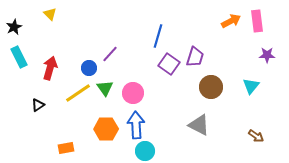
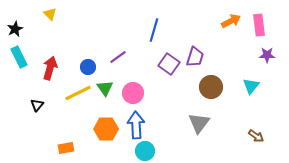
pink rectangle: moved 2 px right, 4 px down
black star: moved 1 px right, 2 px down
blue line: moved 4 px left, 6 px up
purple line: moved 8 px right, 3 px down; rotated 12 degrees clockwise
blue circle: moved 1 px left, 1 px up
yellow line: rotated 8 degrees clockwise
black triangle: moved 1 px left; rotated 16 degrees counterclockwise
gray triangle: moved 2 px up; rotated 40 degrees clockwise
